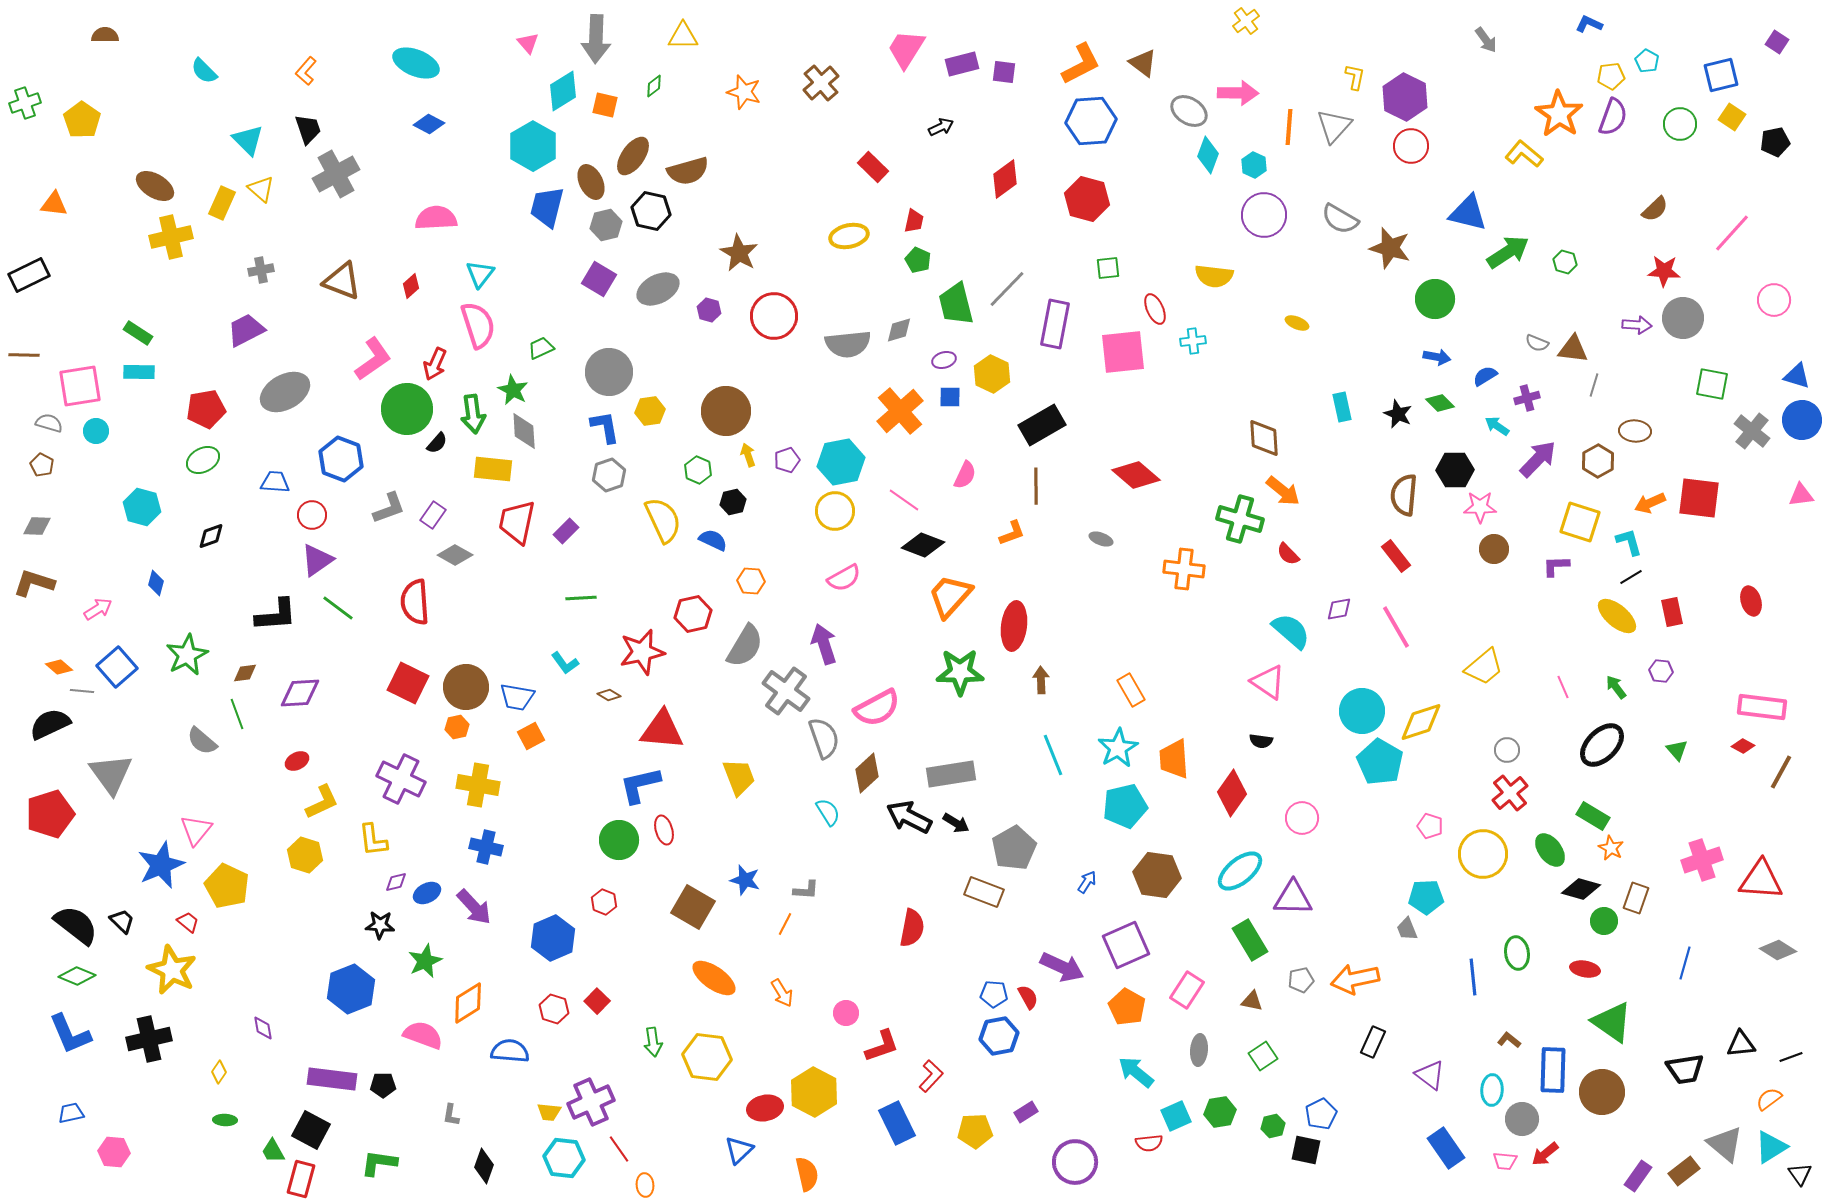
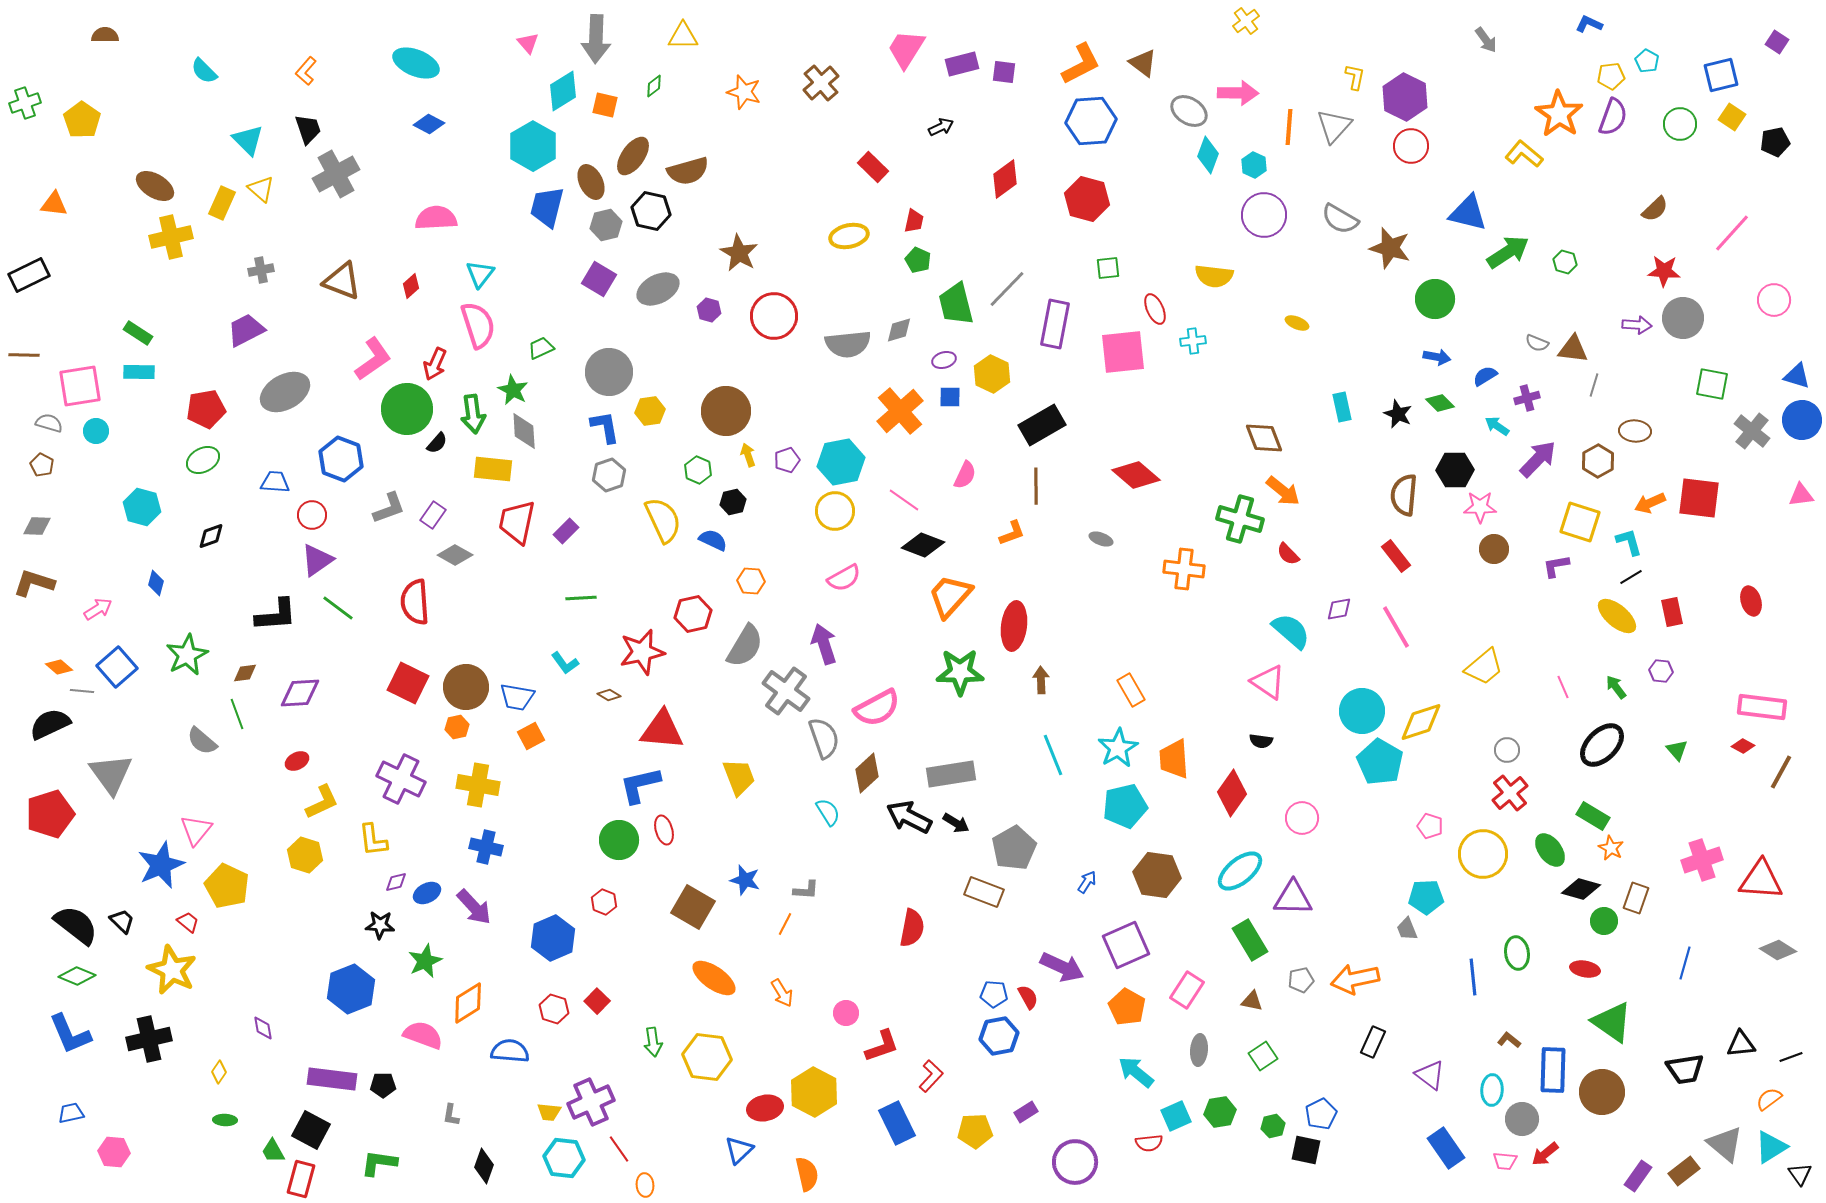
brown diamond at (1264, 438): rotated 18 degrees counterclockwise
purple L-shape at (1556, 566): rotated 8 degrees counterclockwise
